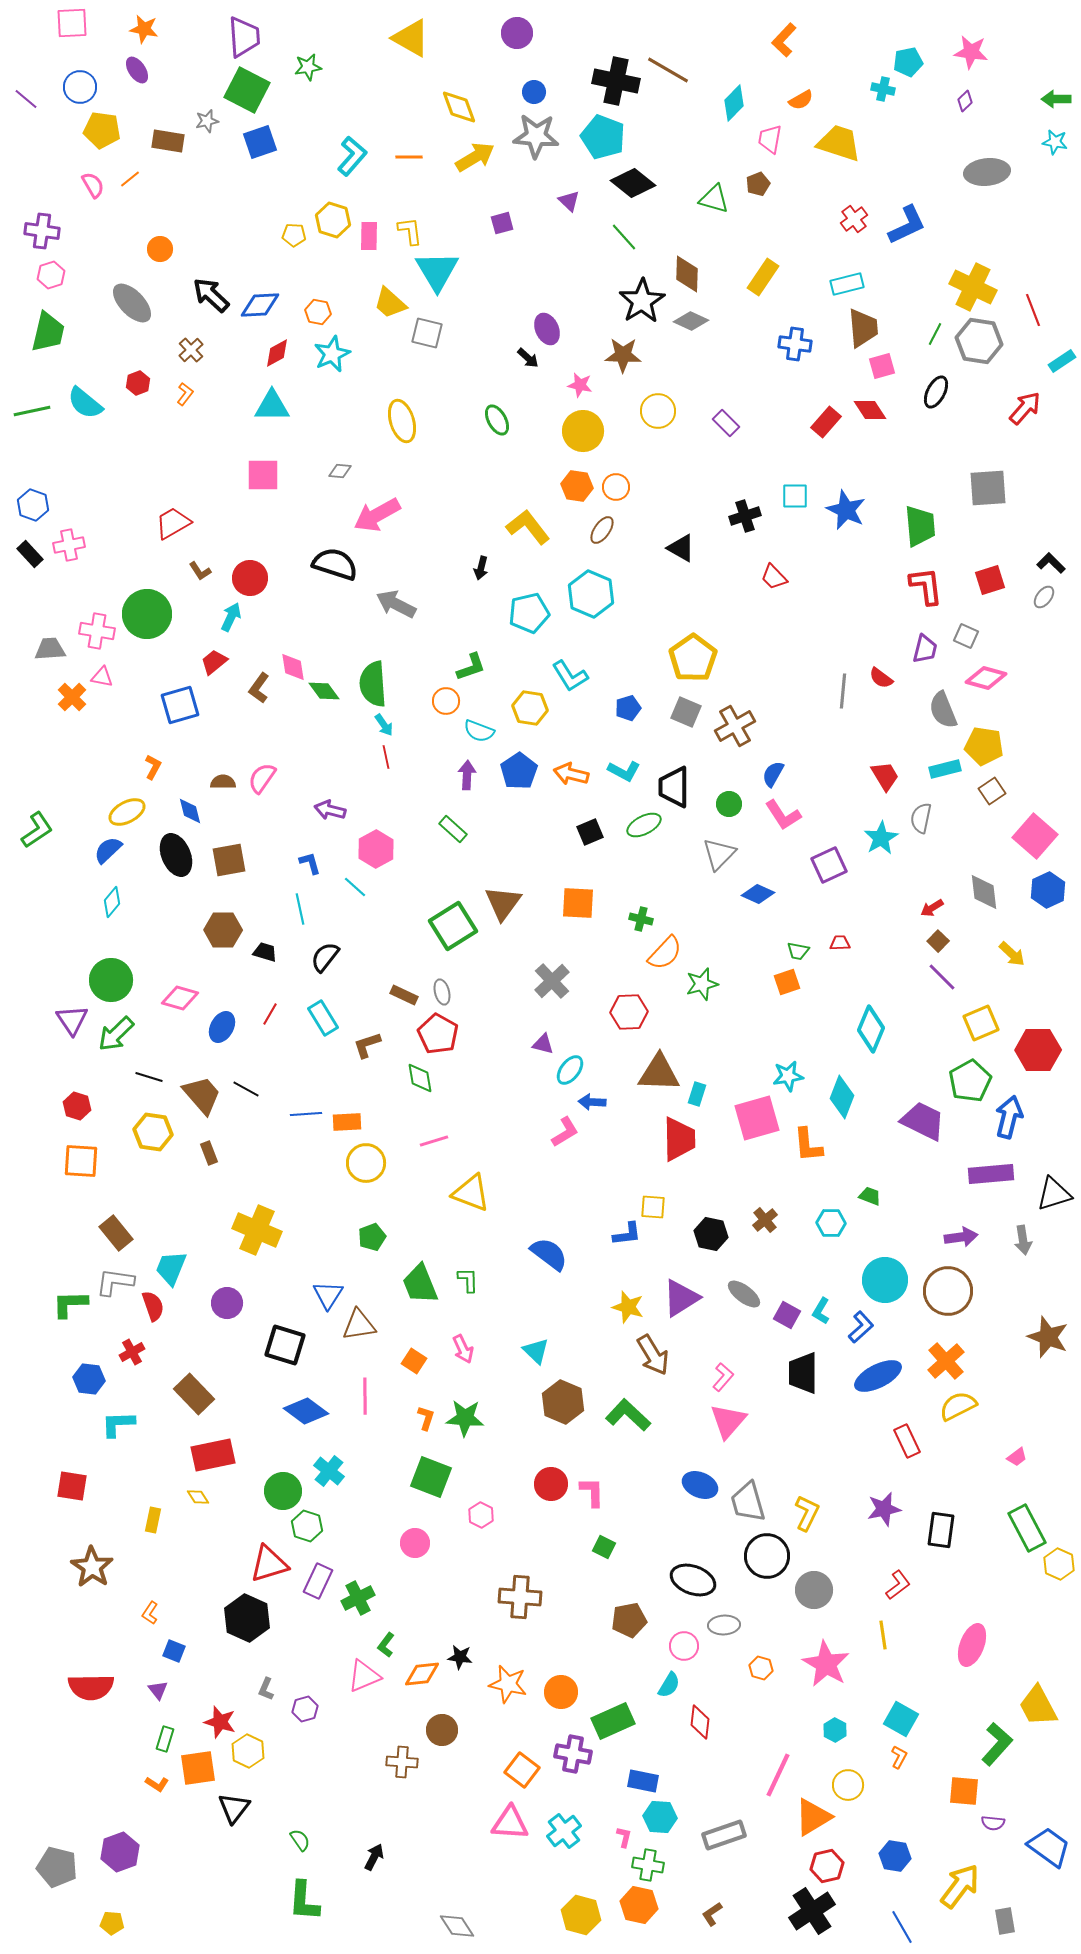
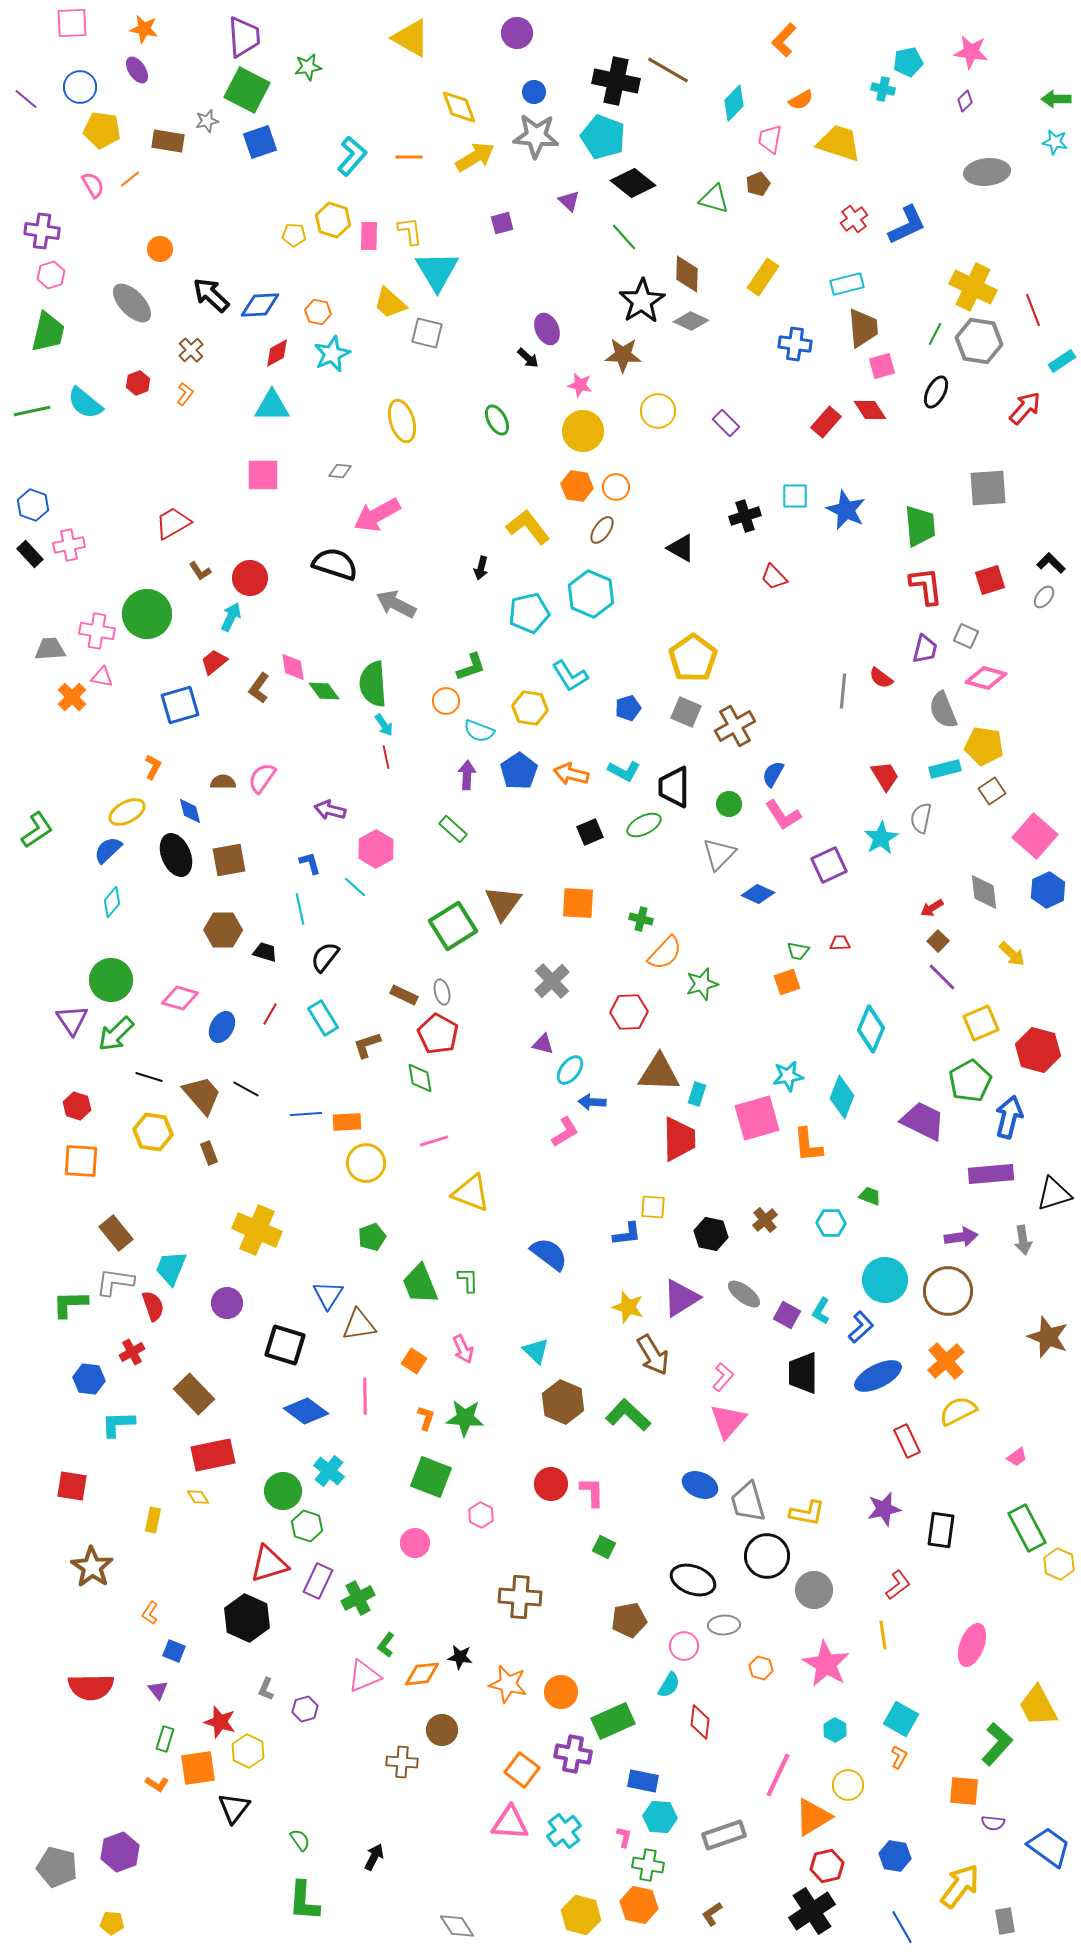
red hexagon at (1038, 1050): rotated 15 degrees clockwise
yellow semicircle at (958, 1406): moved 5 px down
yellow L-shape at (807, 1513): rotated 75 degrees clockwise
